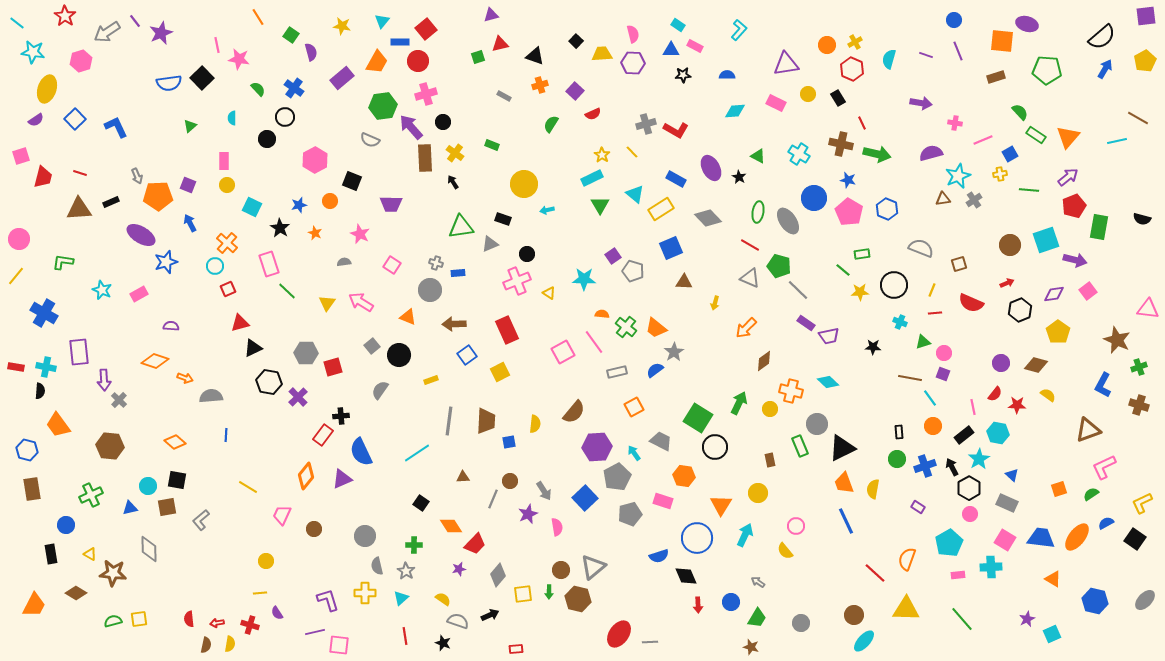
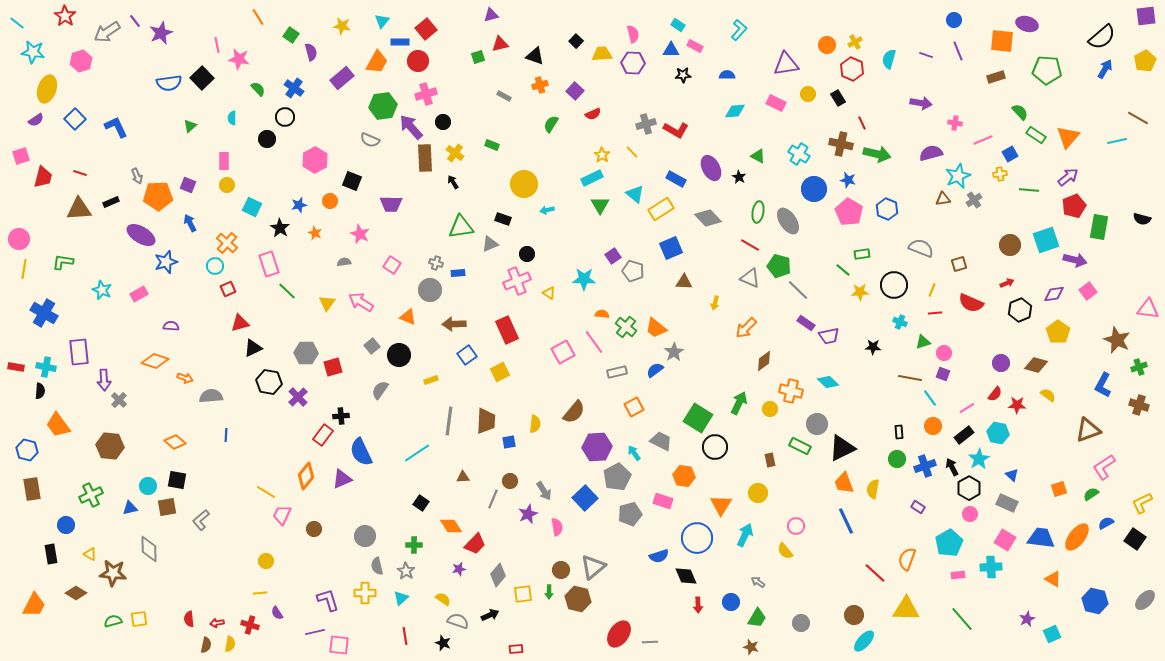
blue circle at (814, 198): moved 9 px up
yellow line at (16, 276): moved 8 px right, 7 px up; rotated 30 degrees counterclockwise
pink line at (973, 407): moved 6 px left, 1 px down; rotated 70 degrees clockwise
green rectangle at (800, 446): rotated 40 degrees counterclockwise
pink L-shape at (1104, 467): rotated 8 degrees counterclockwise
yellow line at (248, 487): moved 18 px right, 5 px down
